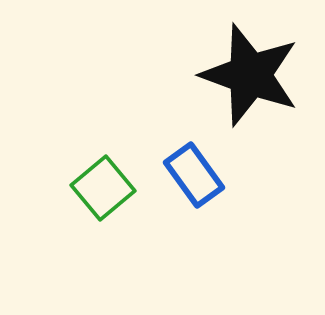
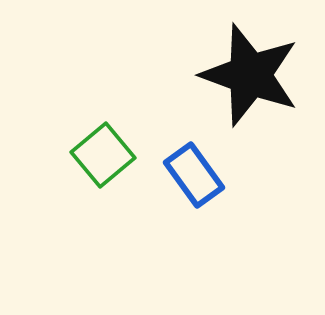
green square: moved 33 px up
